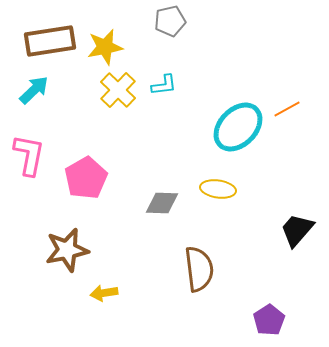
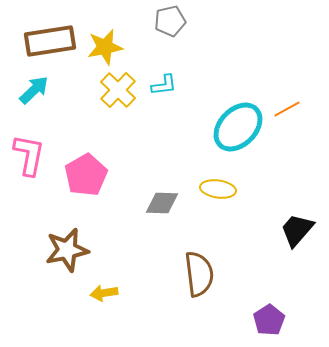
pink pentagon: moved 3 px up
brown semicircle: moved 5 px down
